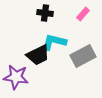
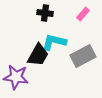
black trapezoid: rotated 35 degrees counterclockwise
